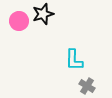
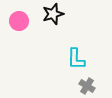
black star: moved 10 px right
cyan L-shape: moved 2 px right, 1 px up
